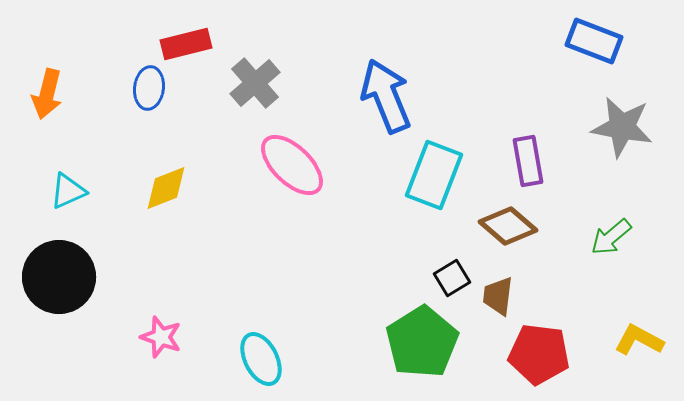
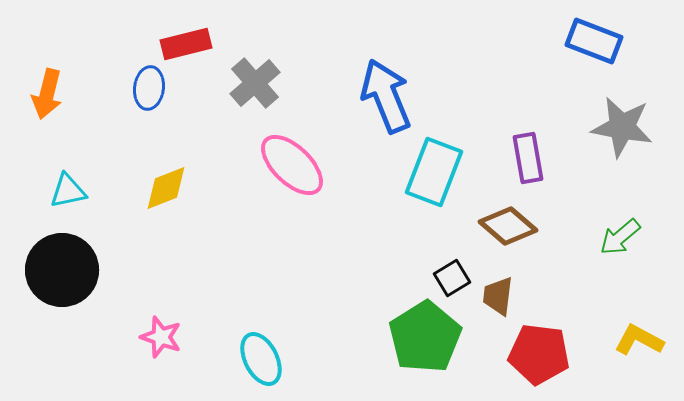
purple rectangle: moved 3 px up
cyan rectangle: moved 3 px up
cyan triangle: rotated 12 degrees clockwise
green arrow: moved 9 px right
black circle: moved 3 px right, 7 px up
green pentagon: moved 3 px right, 5 px up
